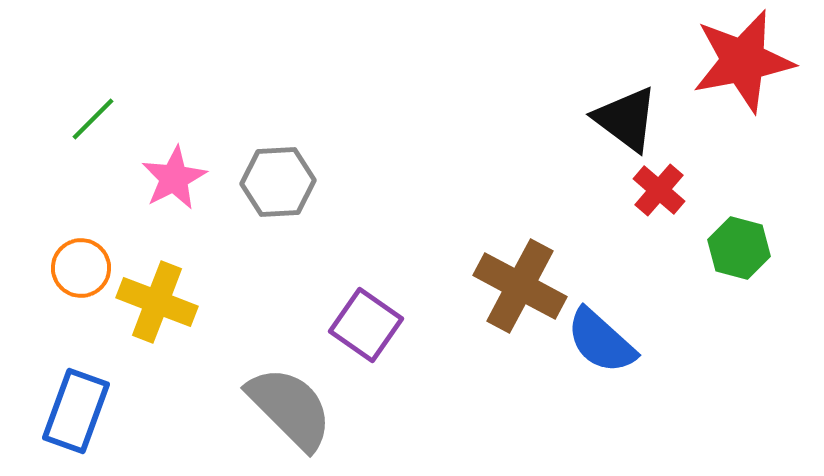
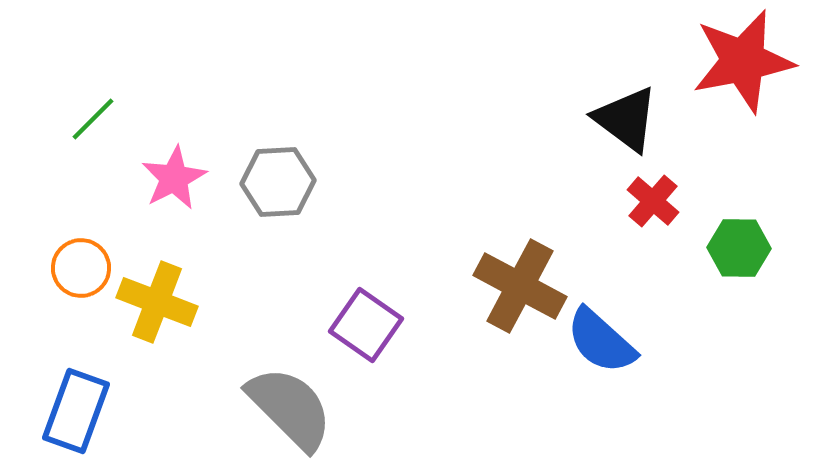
red cross: moved 6 px left, 11 px down
green hexagon: rotated 14 degrees counterclockwise
